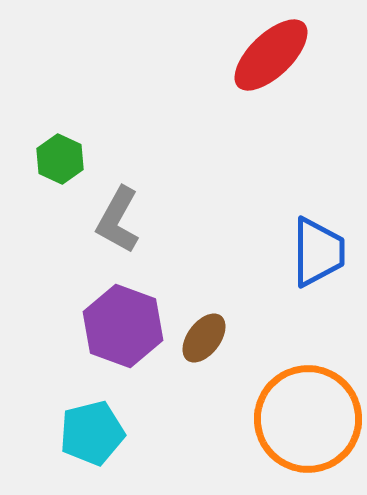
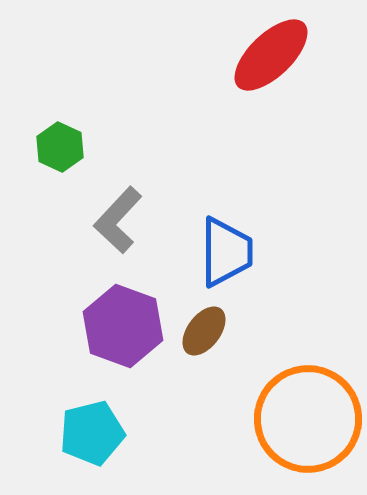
green hexagon: moved 12 px up
gray L-shape: rotated 14 degrees clockwise
blue trapezoid: moved 92 px left
brown ellipse: moved 7 px up
